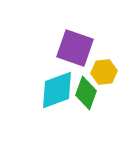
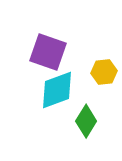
purple square: moved 27 px left, 4 px down
green diamond: moved 28 px down; rotated 12 degrees clockwise
